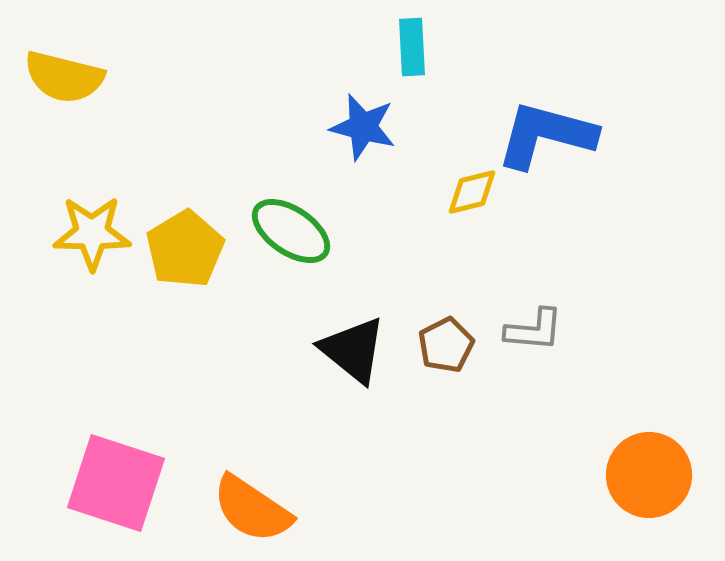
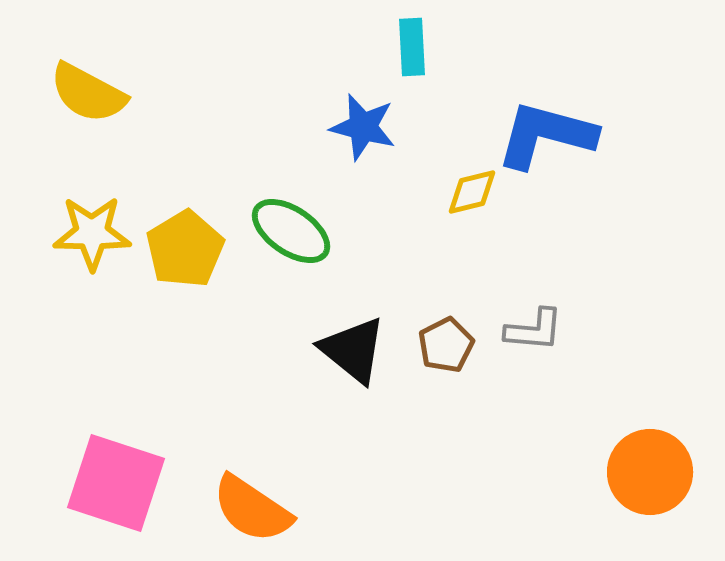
yellow semicircle: moved 24 px right, 16 px down; rotated 14 degrees clockwise
orange circle: moved 1 px right, 3 px up
